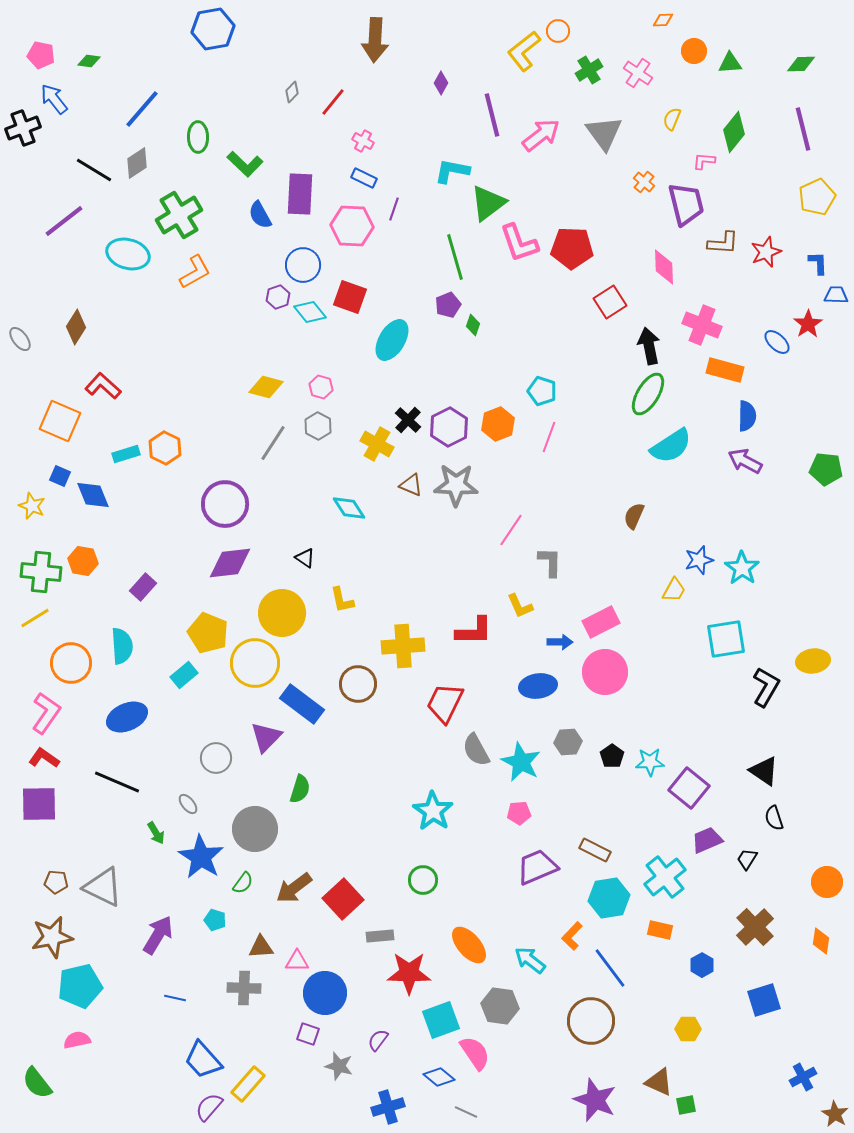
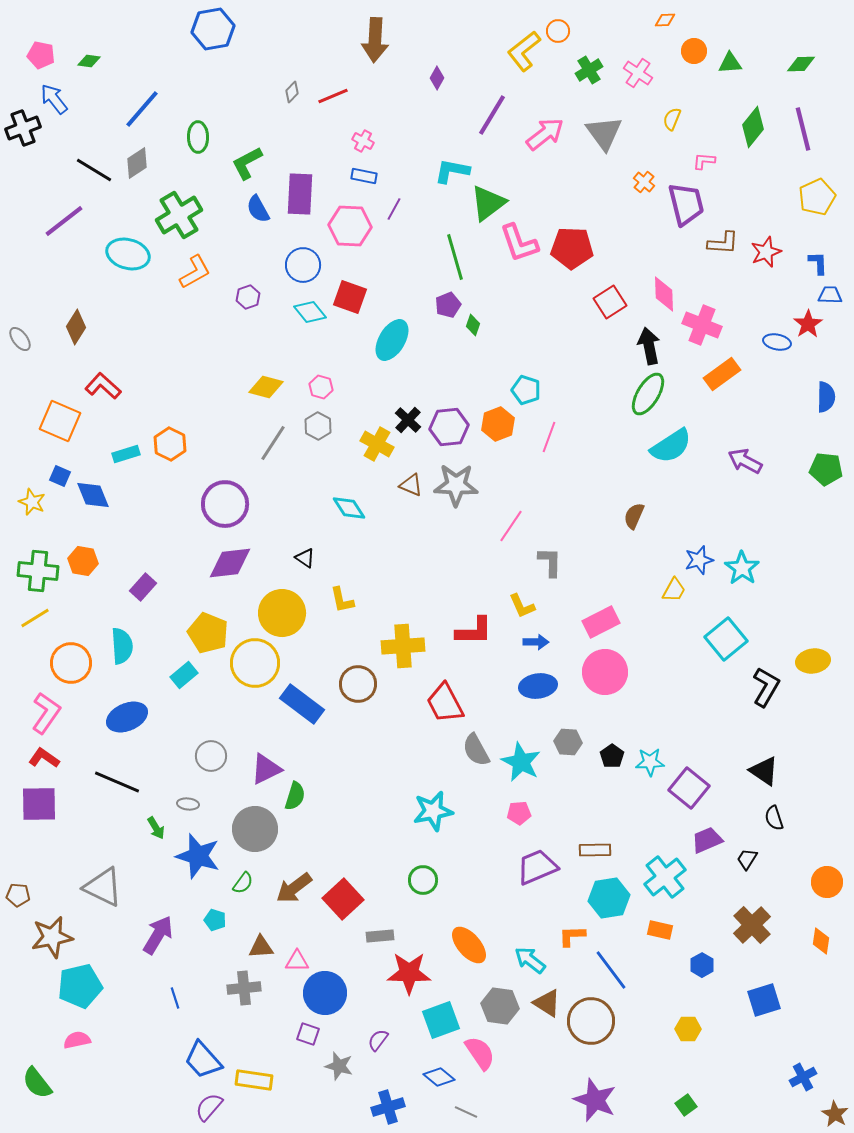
orange diamond at (663, 20): moved 2 px right
purple diamond at (441, 83): moved 4 px left, 5 px up
red line at (333, 102): moved 6 px up; rotated 28 degrees clockwise
purple line at (492, 115): rotated 45 degrees clockwise
green diamond at (734, 132): moved 19 px right, 5 px up
pink arrow at (541, 135): moved 4 px right, 1 px up
green L-shape at (245, 164): moved 2 px right, 1 px up; rotated 108 degrees clockwise
blue rectangle at (364, 178): moved 2 px up; rotated 15 degrees counterclockwise
purple line at (394, 209): rotated 10 degrees clockwise
blue semicircle at (260, 215): moved 2 px left, 6 px up
pink hexagon at (352, 226): moved 2 px left
pink diamond at (664, 267): moved 27 px down
blue trapezoid at (836, 295): moved 6 px left
purple hexagon at (278, 297): moved 30 px left
blue ellipse at (777, 342): rotated 32 degrees counterclockwise
orange rectangle at (725, 370): moved 3 px left, 4 px down; rotated 51 degrees counterclockwise
cyan pentagon at (542, 391): moved 16 px left, 1 px up
blue semicircle at (747, 416): moved 79 px right, 19 px up
purple hexagon at (449, 427): rotated 21 degrees clockwise
orange hexagon at (165, 448): moved 5 px right, 4 px up
yellow star at (32, 506): moved 4 px up
pink line at (511, 530): moved 4 px up
green cross at (41, 572): moved 3 px left, 1 px up
yellow L-shape at (520, 606): moved 2 px right
cyan square at (726, 639): rotated 30 degrees counterclockwise
blue arrow at (560, 642): moved 24 px left
red trapezoid at (445, 703): rotated 54 degrees counterclockwise
purple triangle at (266, 737): moved 32 px down; rotated 20 degrees clockwise
gray hexagon at (568, 742): rotated 8 degrees clockwise
gray circle at (216, 758): moved 5 px left, 2 px up
green semicircle at (300, 789): moved 5 px left, 7 px down
gray ellipse at (188, 804): rotated 45 degrees counterclockwise
cyan star at (433, 811): rotated 27 degrees clockwise
green arrow at (156, 833): moved 5 px up
brown rectangle at (595, 850): rotated 28 degrees counterclockwise
blue star at (201, 857): moved 3 px left, 1 px up; rotated 15 degrees counterclockwise
brown pentagon at (56, 882): moved 38 px left, 13 px down
brown cross at (755, 927): moved 3 px left, 2 px up
orange L-shape at (572, 936): rotated 44 degrees clockwise
blue line at (610, 968): moved 1 px right, 2 px down
gray cross at (244, 988): rotated 8 degrees counterclockwise
blue line at (175, 998): rotated 60 degrees clockwise
pink semicircle at (475, 1053): moved 5 px right
brown triangle at (659, 1082): moved 112 px left, 79 px up; rotated 8 degrees clockwise
yellow rectangle at (248, 1084): moved 6 px right, 4 px up; rotated 57 degrees clockwise
green square at (686, 1105): rotated 25 degrees counterclockwise
